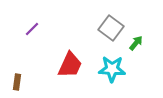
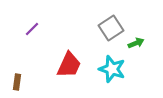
gray square: rotated 20 degrees clockwise
green arrow: rotated 28 degrees clockwise
red trapezoid: moved 1 px left
cyan star: rotated 16 degrees clockwise
